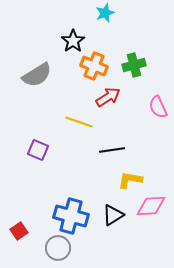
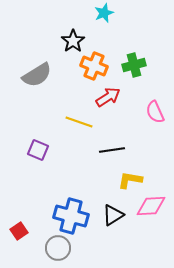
cyan star: moved 1 px left
pink semicircle: moved 3 px left, 5 px down
